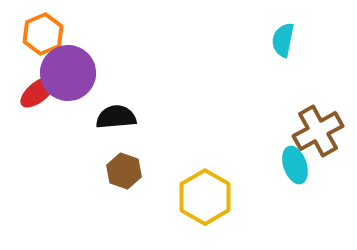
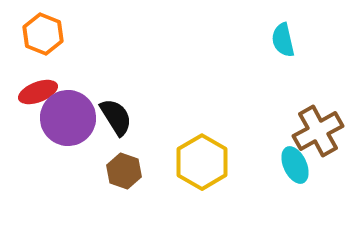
orange hexagon: rotated 15 degrees counterclockwise
cyan semicircle: rotated 24 degrees counterclockwise
purple circle: moved 45 px down
red ellipse: rotated 18 degrees clockwise
black semicircle: rotated 63 degrees clockwise
cyan ellipse: rotated 6 degrees counterclockwise
yellow hexagon: moved 3 px left, 35 px up
